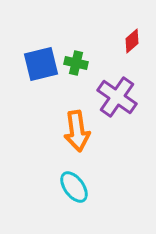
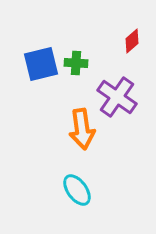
green cross: rotated 10 degrees counterclockwise
orange arrow: moved 5 px right, 2 px up
cyan ellipse: moved 3 px right, 3 px down
